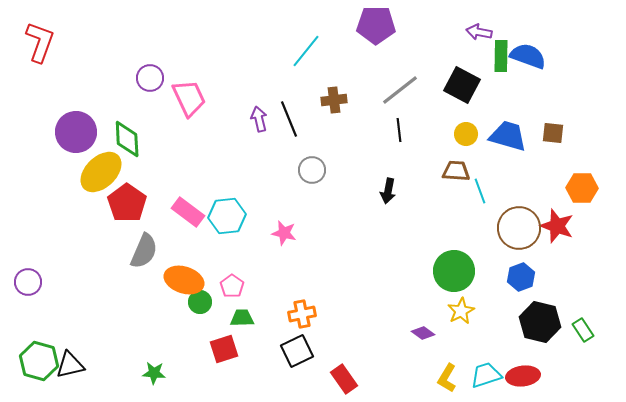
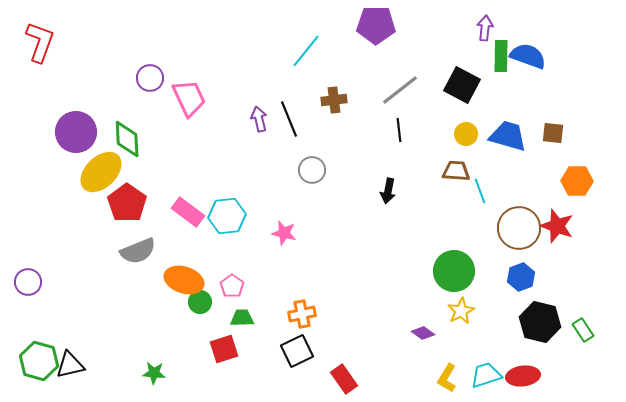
purple arrow at (479, 32): moved 6 px right, 4 px up; rotated 85 degrees clockwise
orange hexagon at (582, 188): moved 5 px left, 7 px up
gray semicircle at (144, 251): moved 6 px left; rotated 45 degrees clockwise
